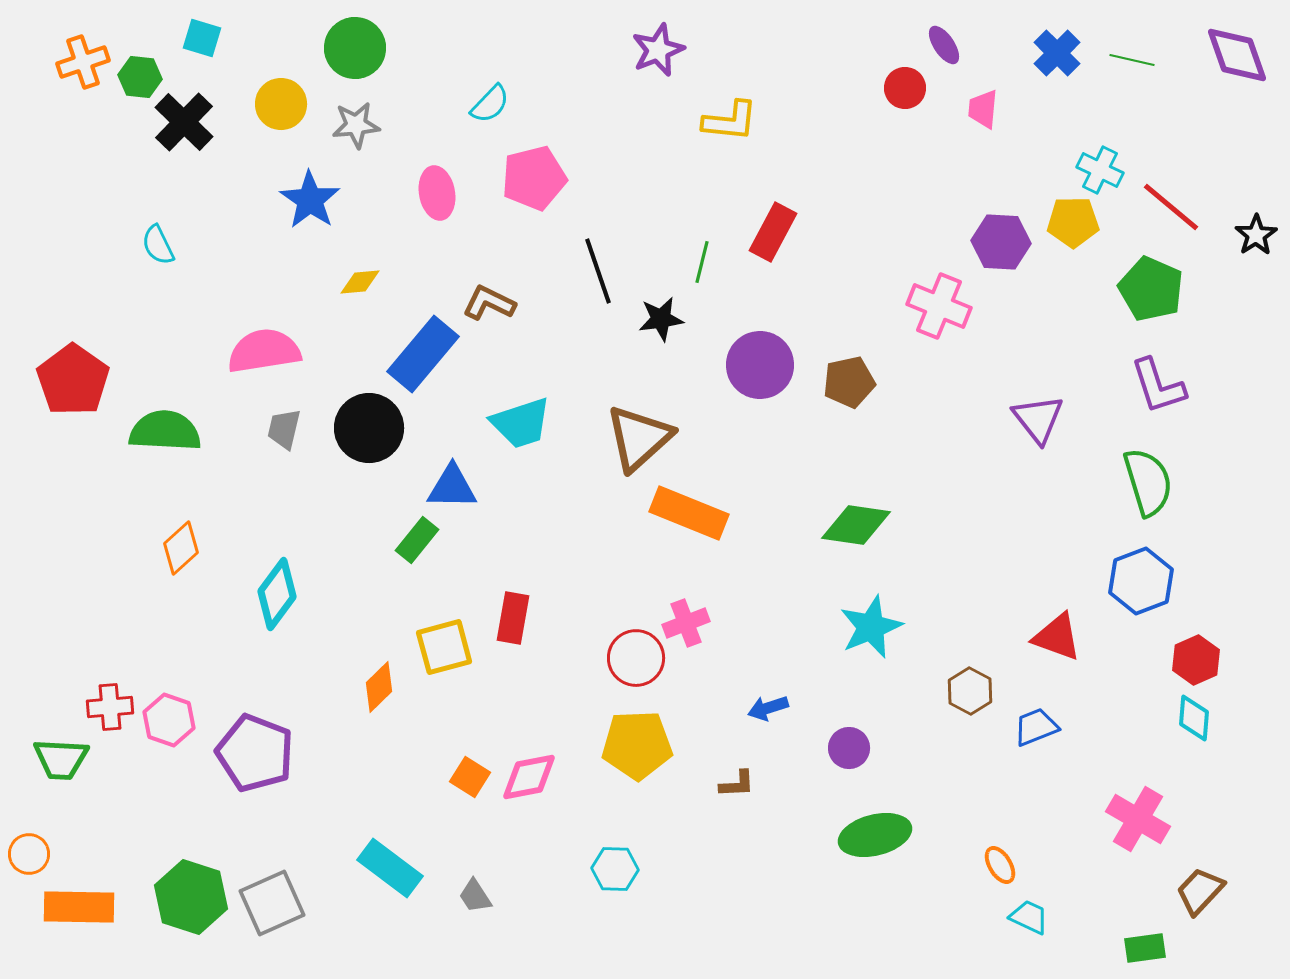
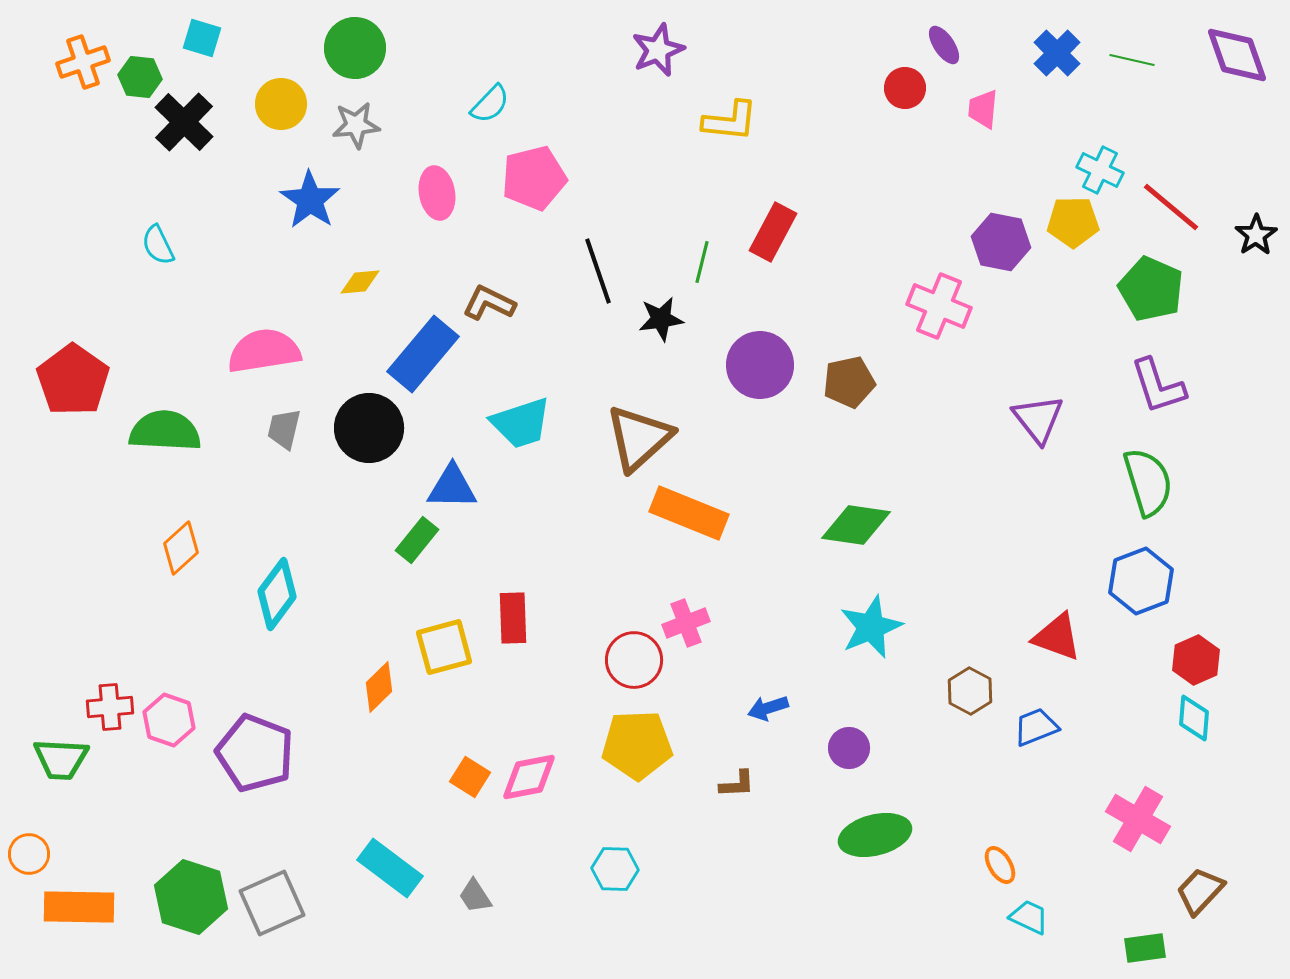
purple hexagon at (1001, 242): rotated 8 degrees clockwise
red rectangle at (513, 618): rotated 12 degrees counterclockwise
red circle at (636, 658): moved 2 px left, 2 px down
